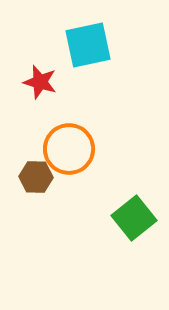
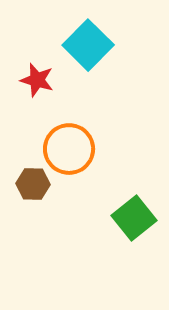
cyan square: rotated 33 degrees counterclockwise
red star: moved 3 px left, 2 px up
brown hexagon: moved 3 px left, 7 px down
